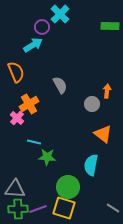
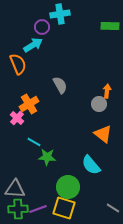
cyan cross: rotated 36 degrees clockwise
orange semicircle: moved 2 px right, 8 px up
gray circle: moved 7 px right
cyan line: rotated 16 degrees clockwise
cyan semicircle: rotated 50 degrees counterclockwise
